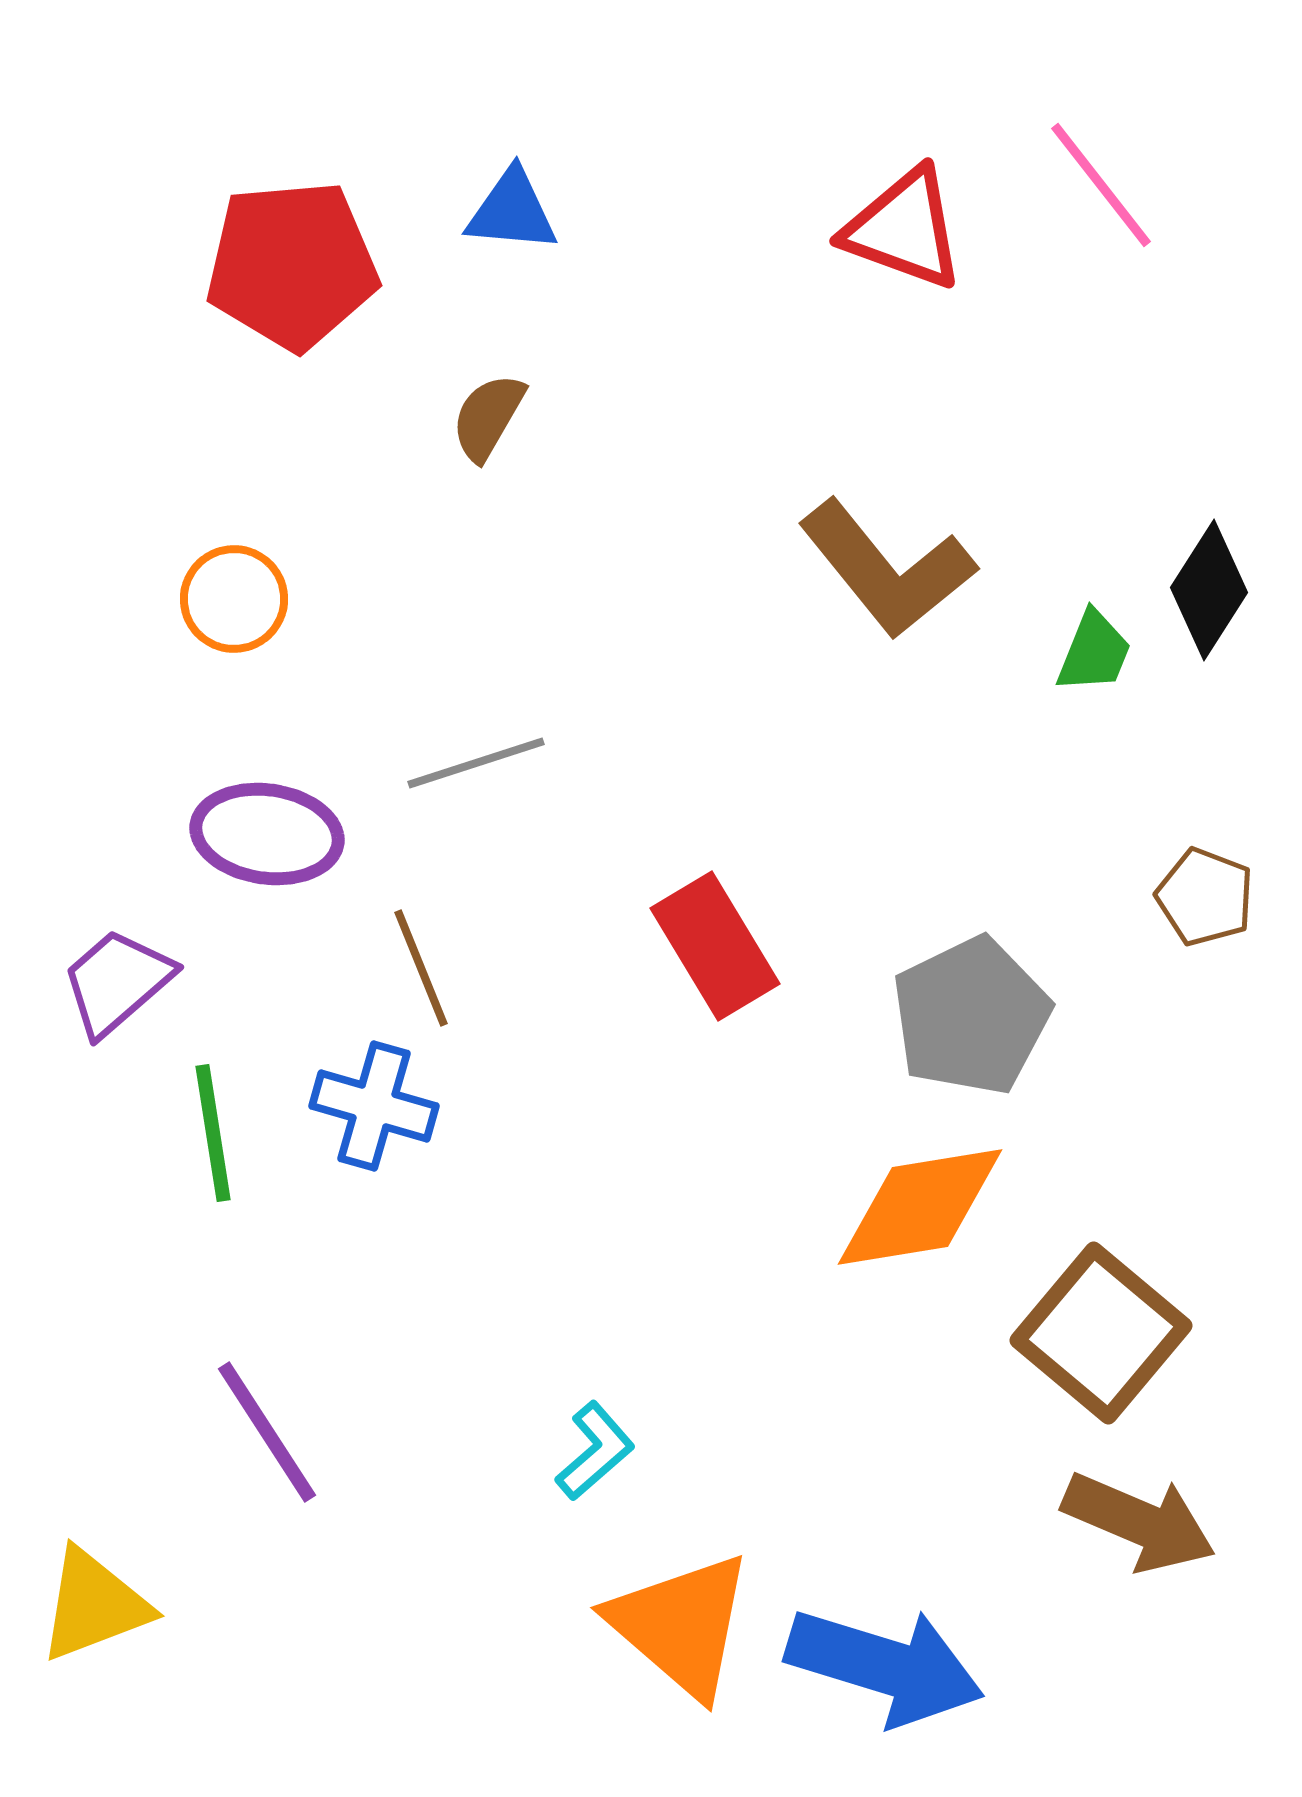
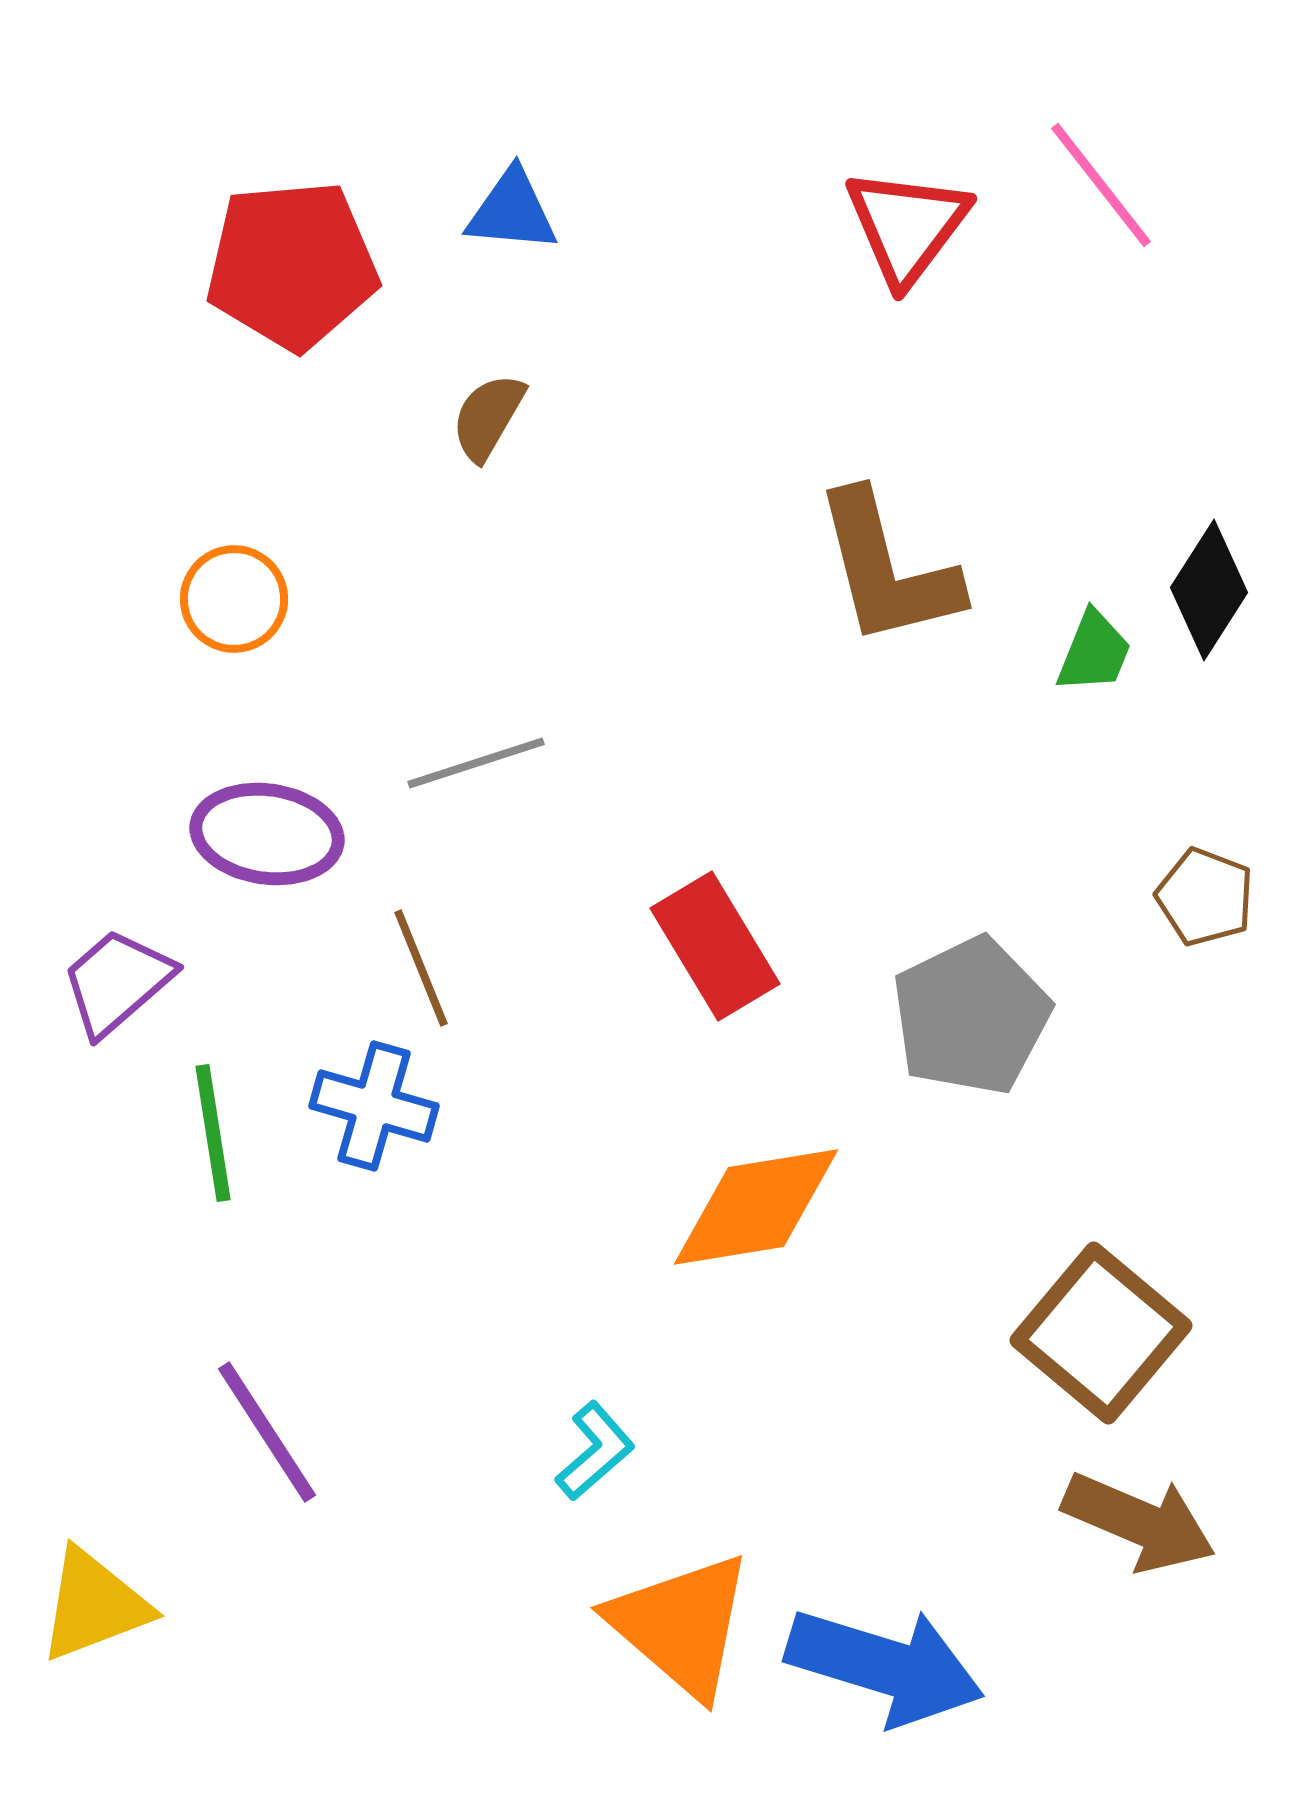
red triangle: moved 3 px right, 3 px up; rotated 47 degrees clockwise
brown L-shape: rotated 25 degrees clockwise
orange diamond: moved 164 px left
